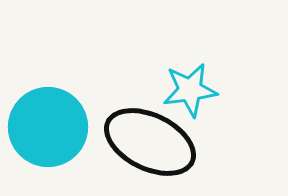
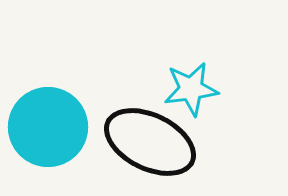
cyan star: moved 1 px right, 1 px up
